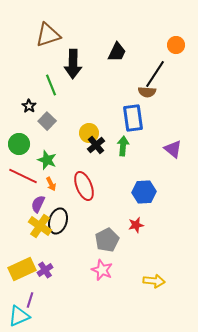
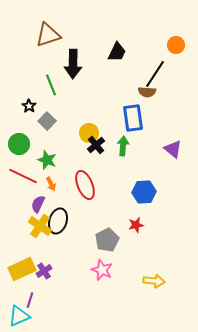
red ellipse: moved 1 px right, 1 px up
purple cross: moved 1 px left, 1 px down
